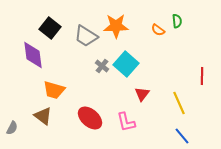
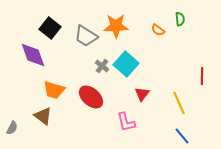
green semicircle: moved 3 px right, 2 px up
purple diamond: rotated 12 degrees counterclockwise
red ellipse: moved 1 px right, 21 px up
